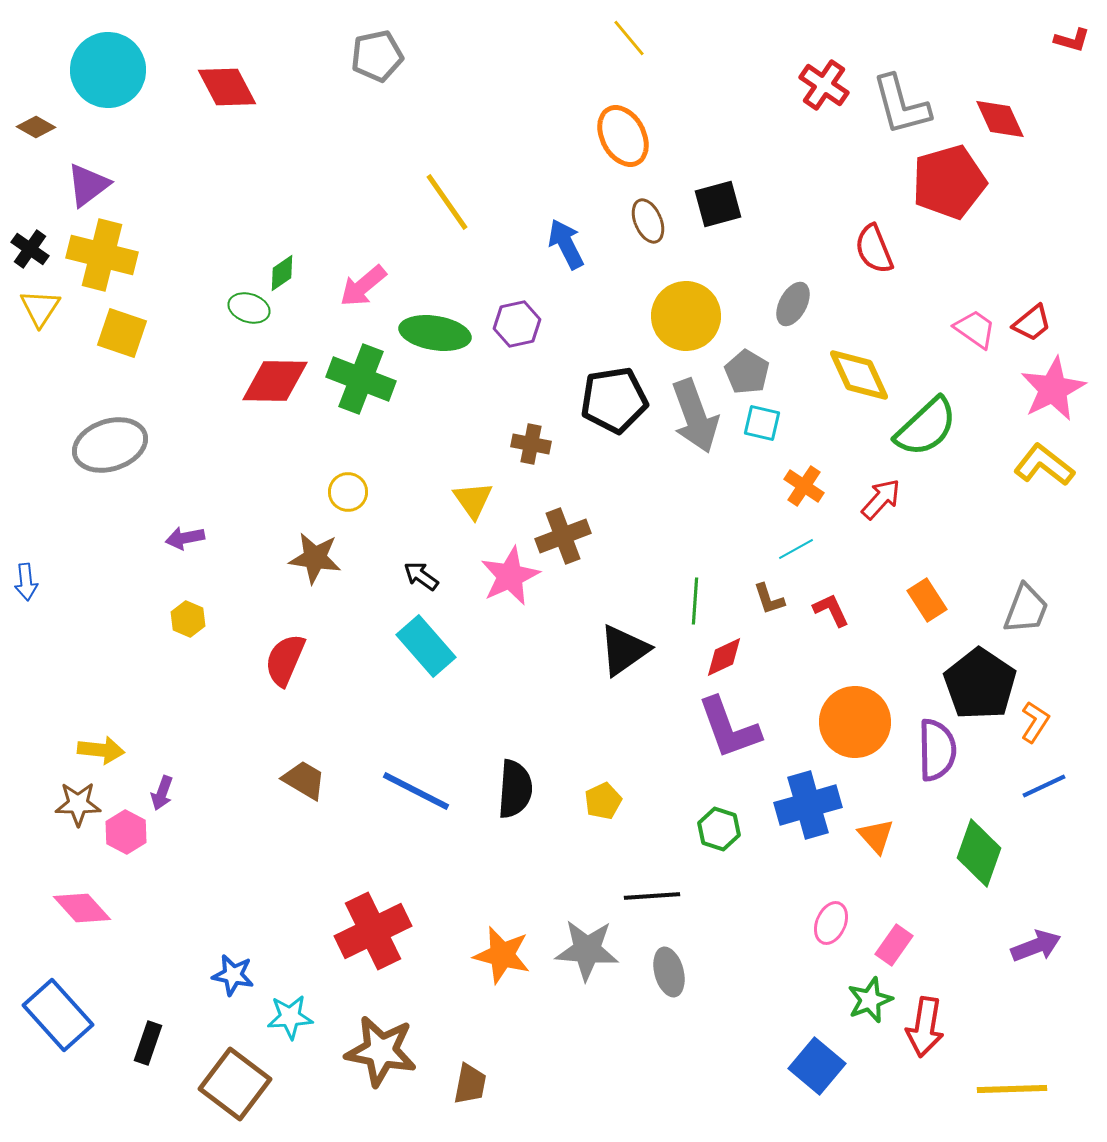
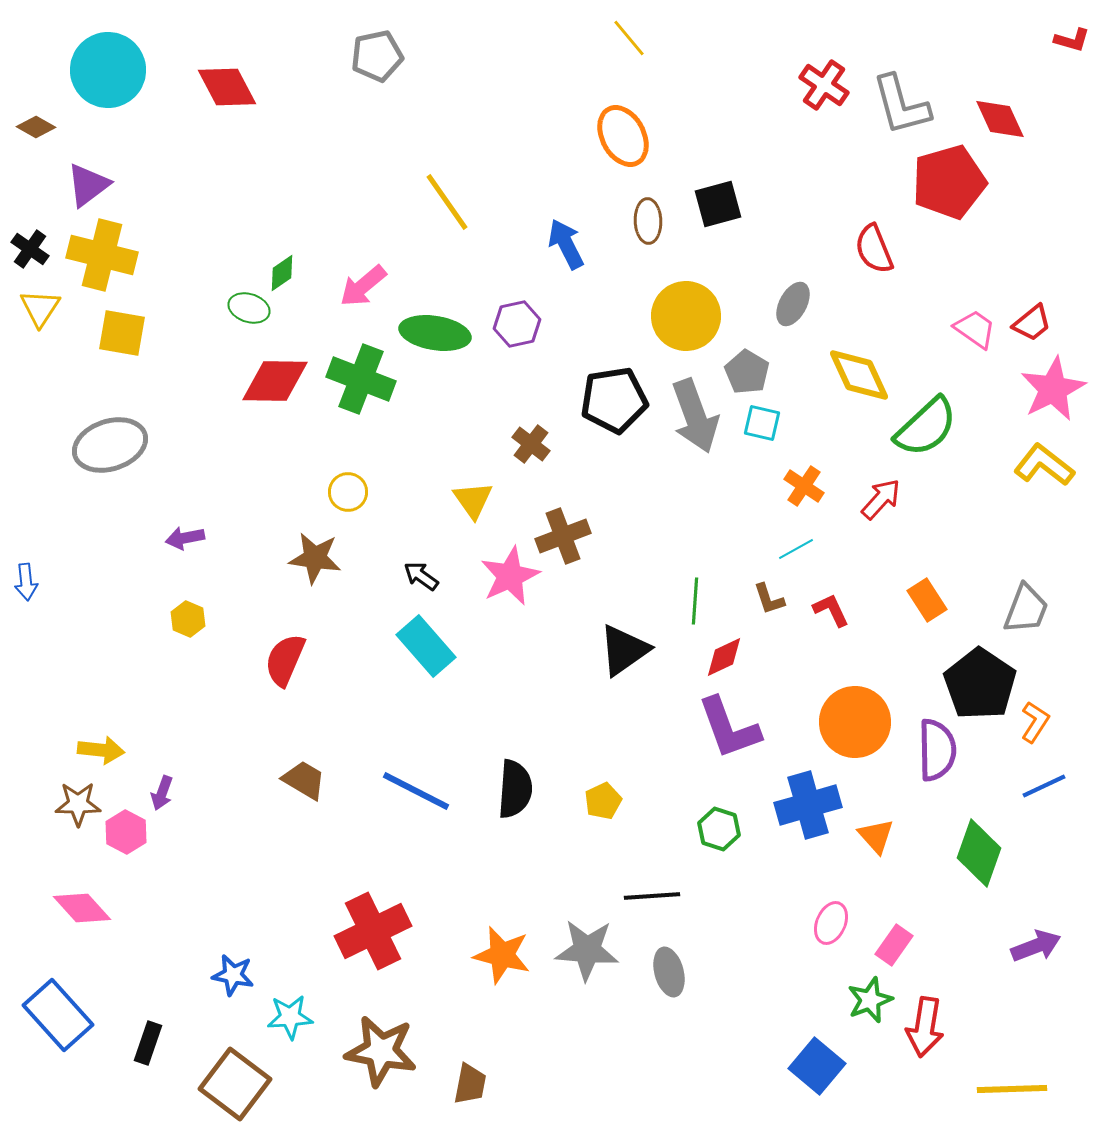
brown ellipse at (648, 221): rotated 21 degrees clockwise
yellow square at (122, 333): rotated 9 degrees counterclockwise
brown cross at (531, 444): rotated 27 degrees clockwise
